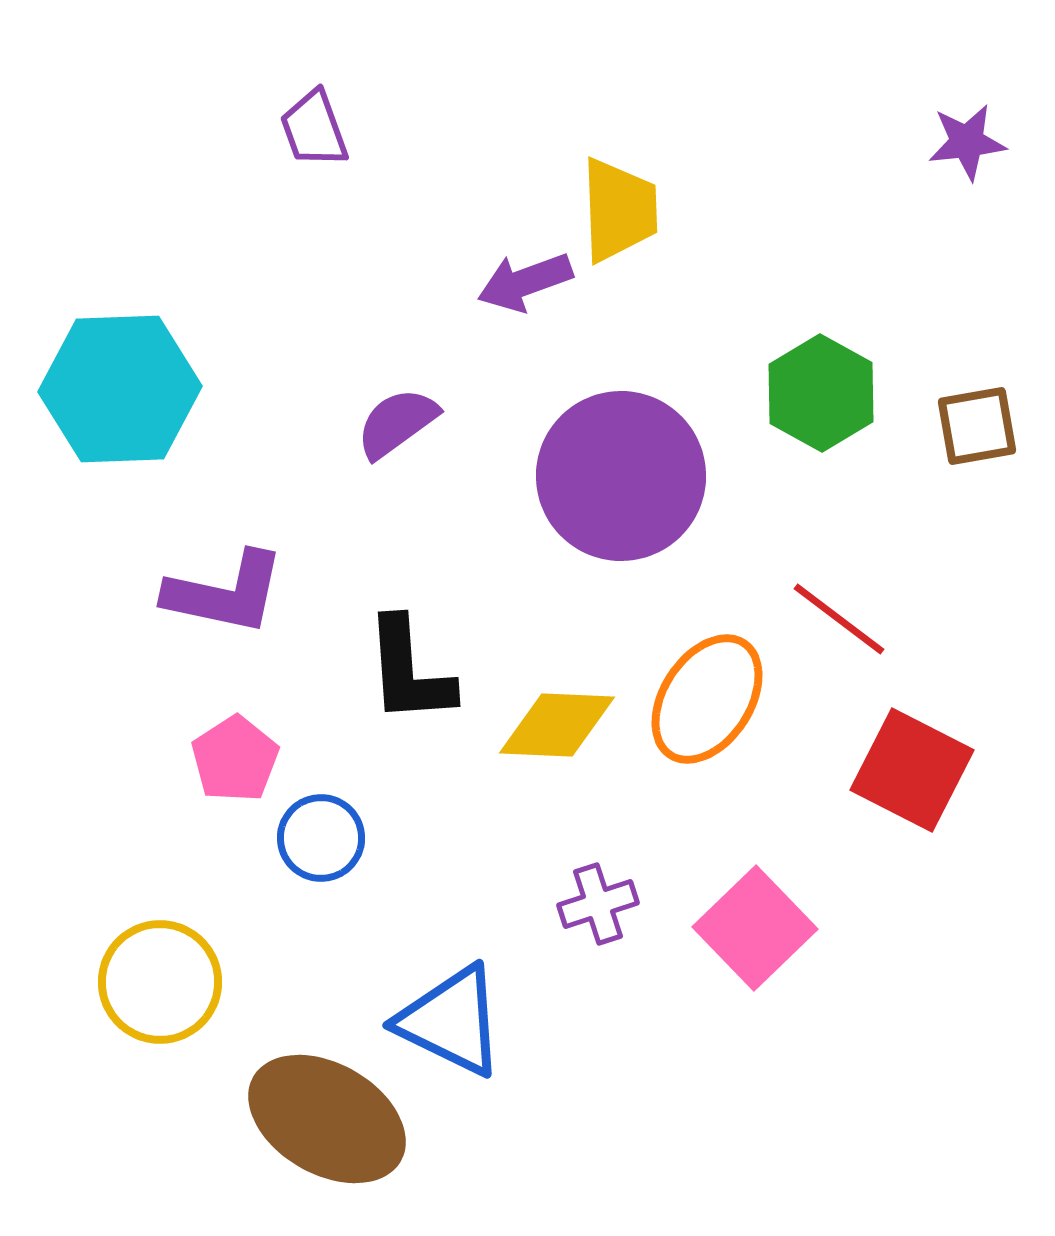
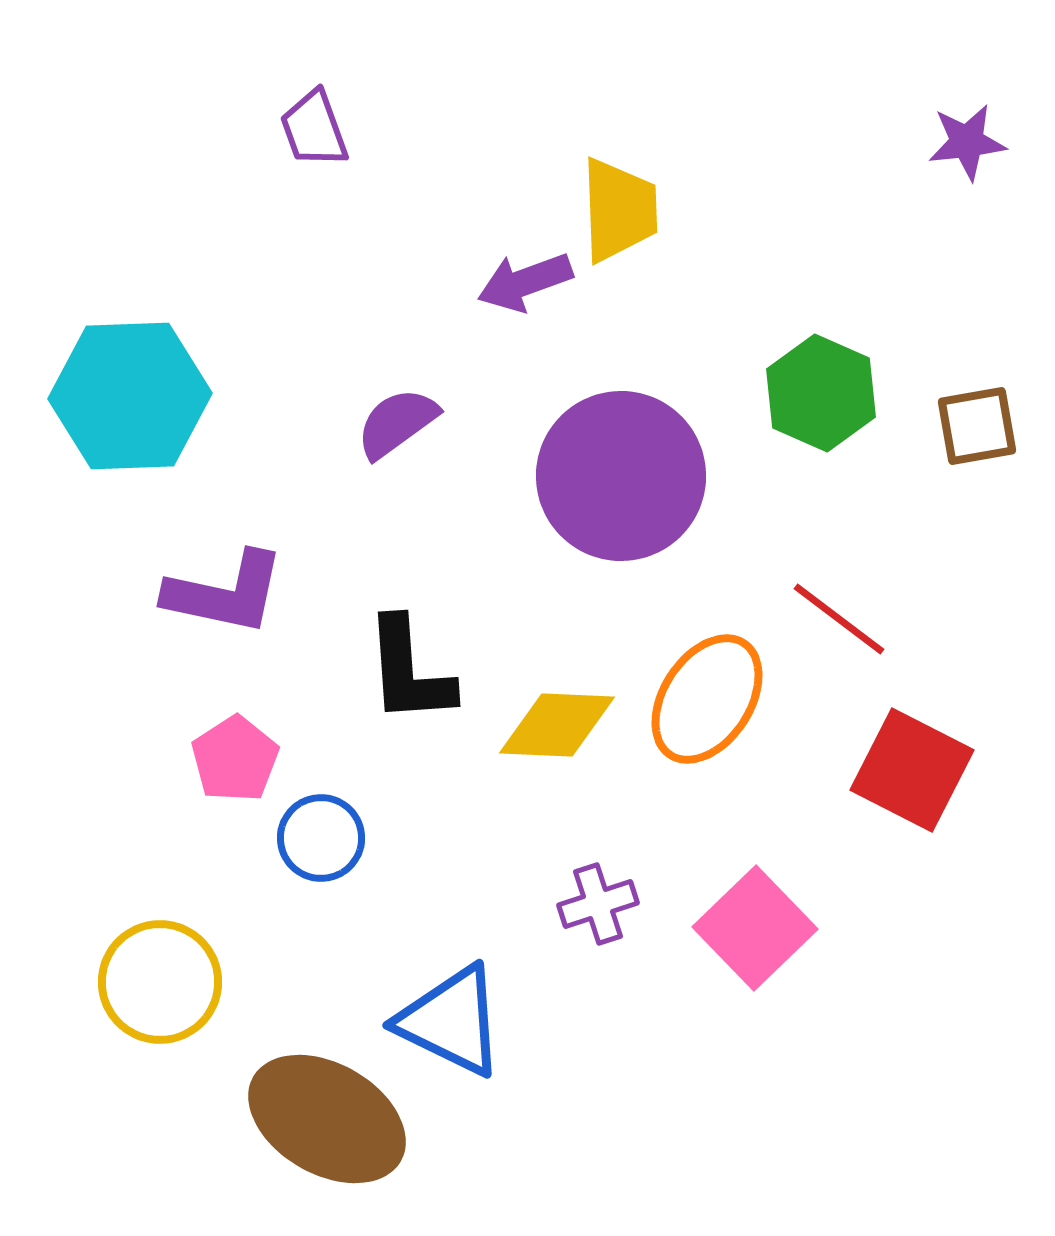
cyan hexagon: moved 10 px right, 7 px down
green hexagon: rotated 5 degrees counterclockwise
